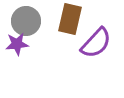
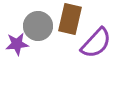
gray circle: moved 12 px right, 5 px down
